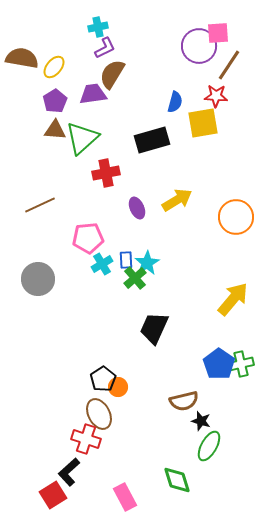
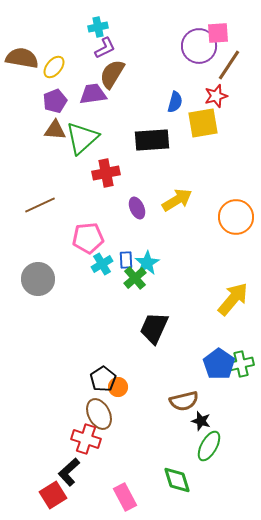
red star at (216, 96): rotated 20 degrees counterclockwise
purple pentagon at (55, 101): rotated 10 degrees clockwise
black rectangle at (152, 140): rotated 12 degrees clockwise
